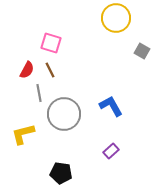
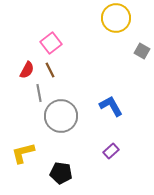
pink square: rotated 35 degrees clockwise
gray circle: moved 3 px left, 2 px down
yellow L-shape: moved 19 px down
